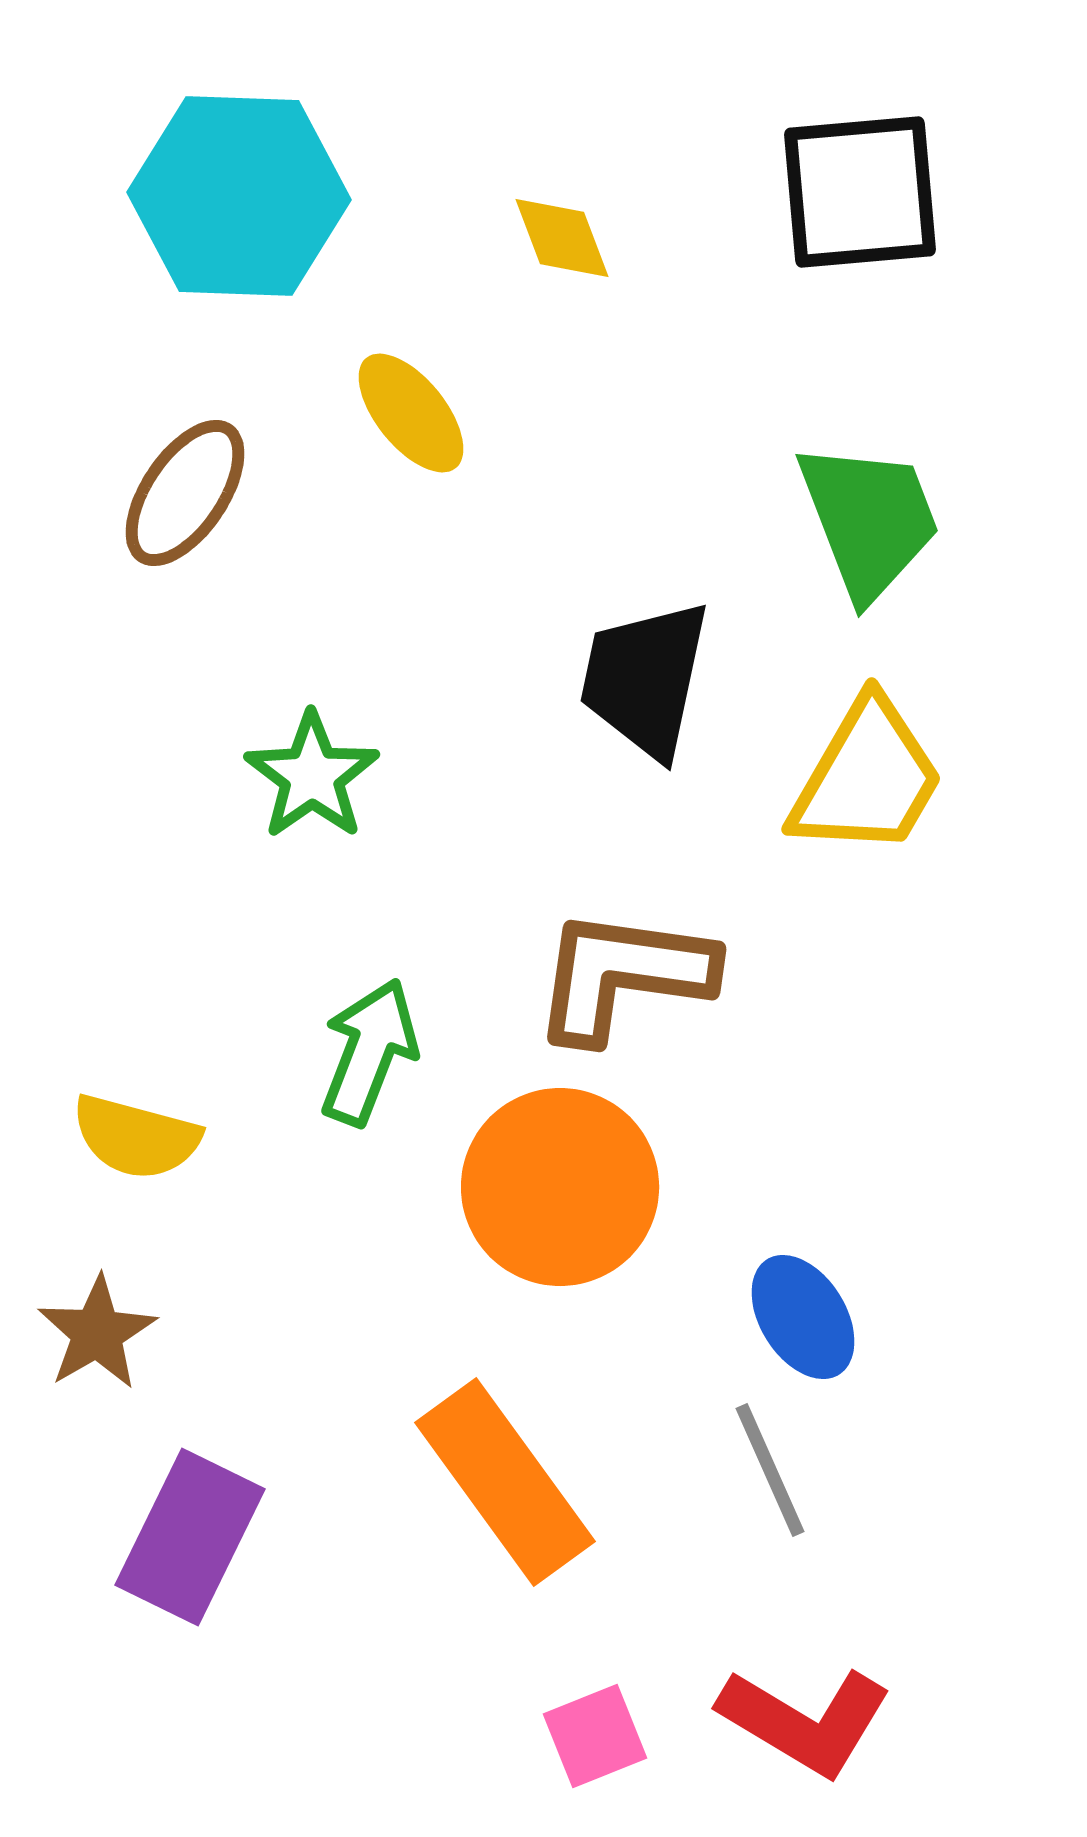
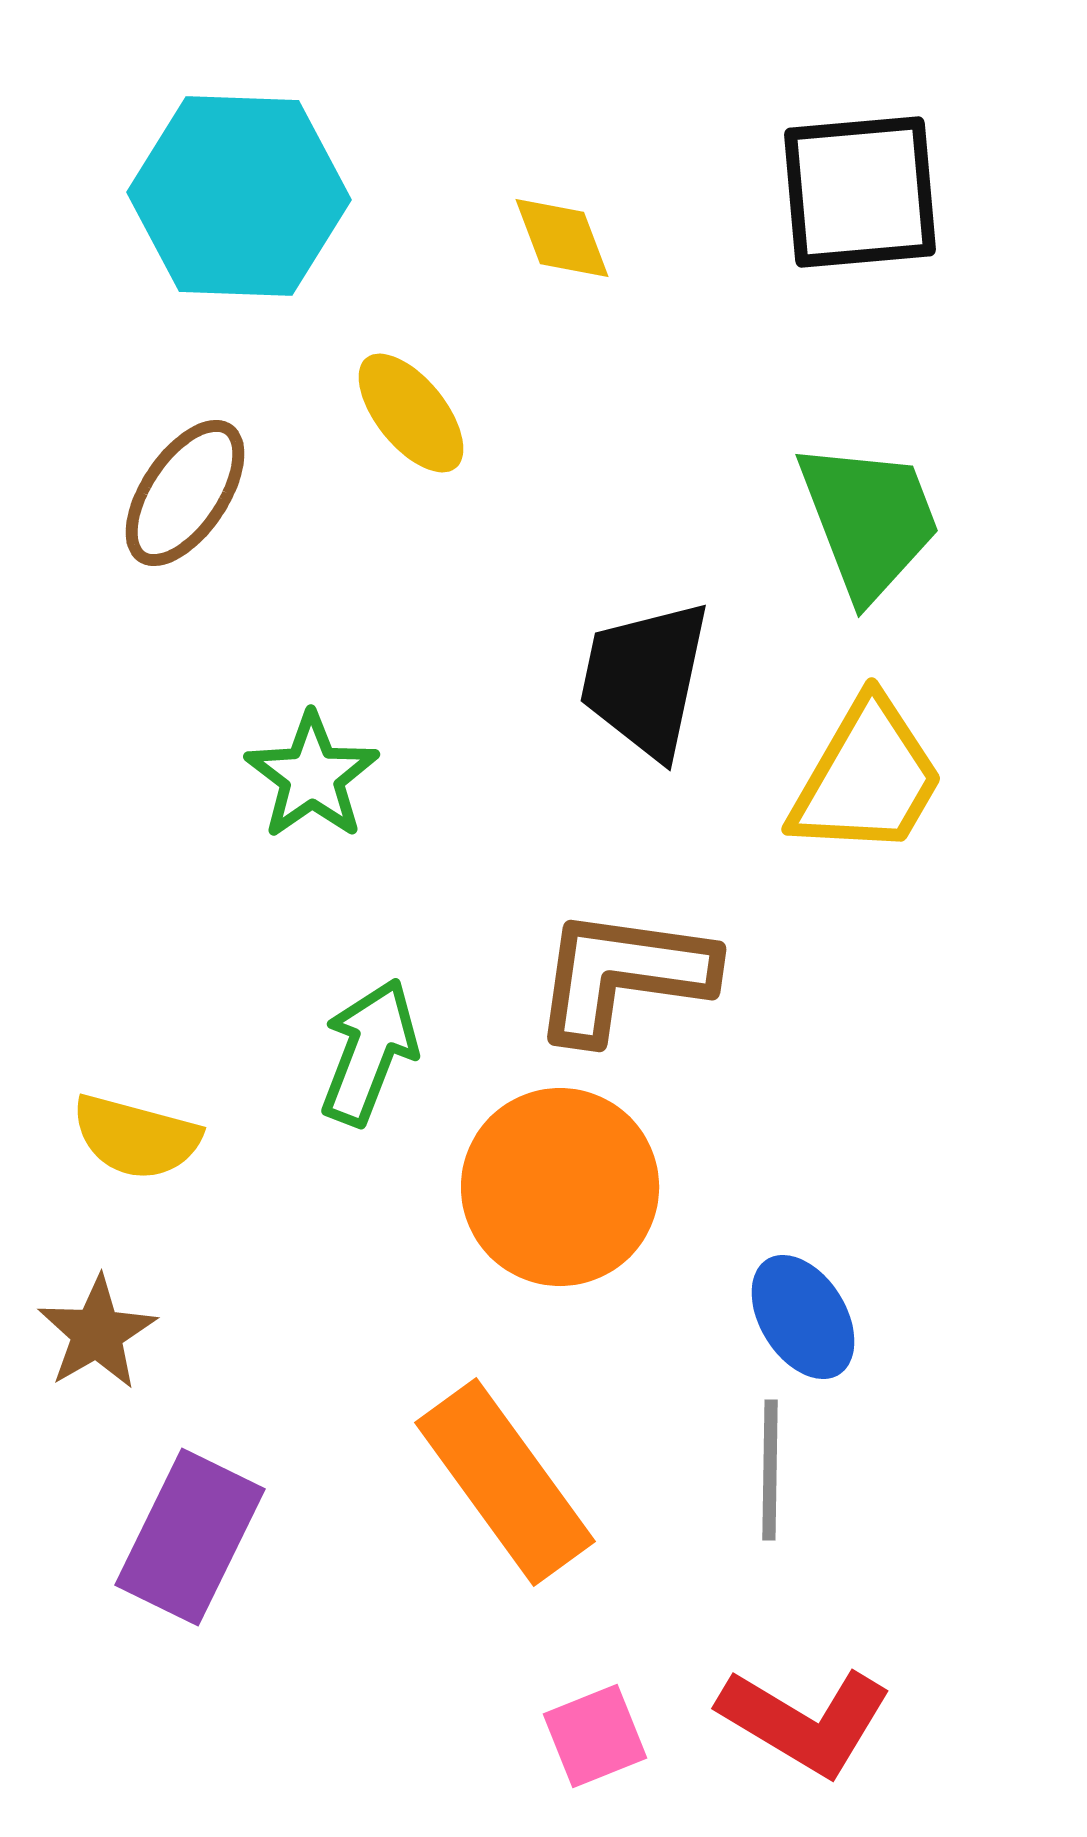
gray line: rotated 25 degrees clockwise
